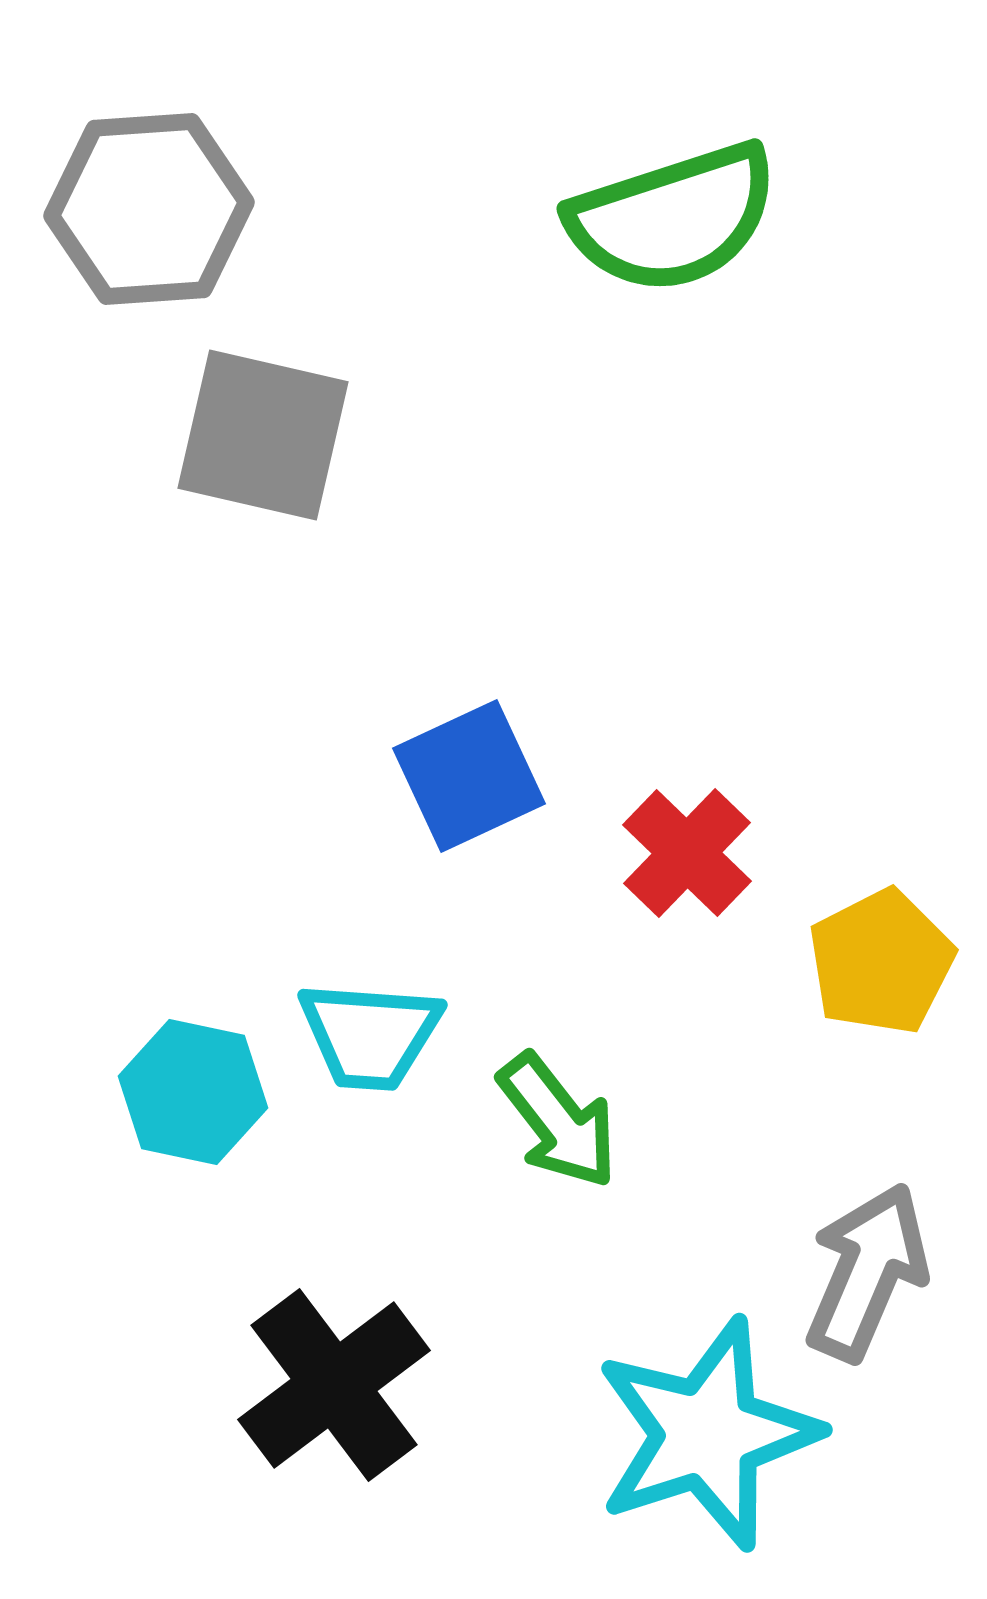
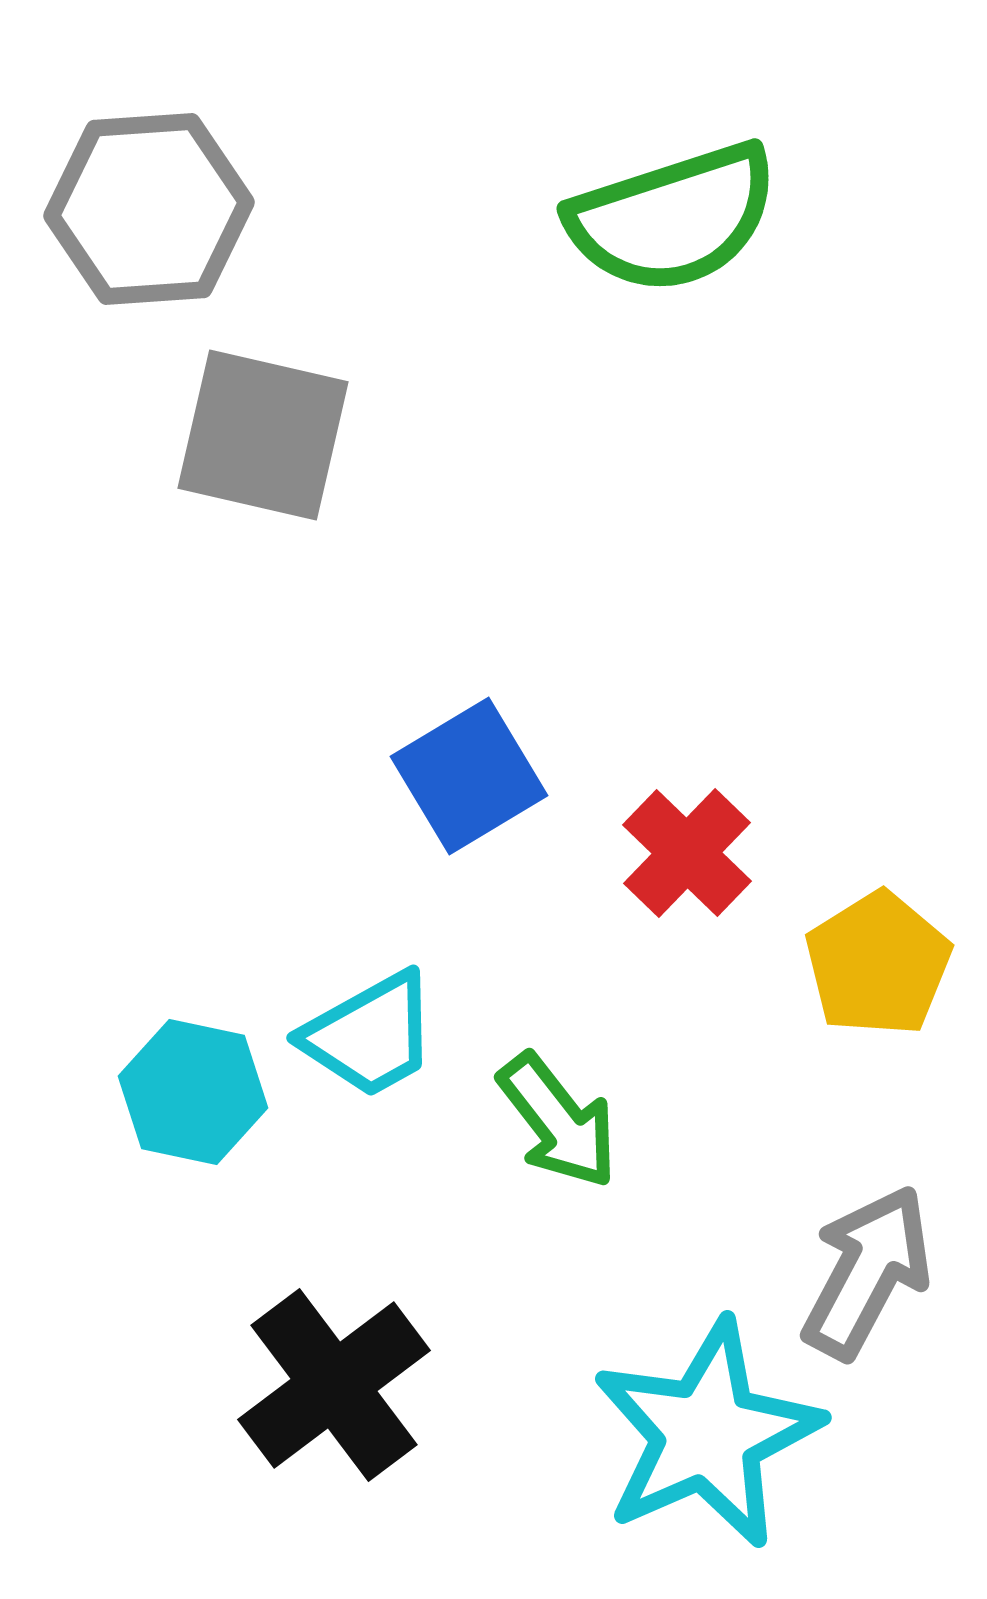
blue square: rotated 6 degrees counterclockwise
yellow pentagon: moved 3 px left, 2 px down; rotated 5 degrees counterclockwise
cyan trapezoid: rotated 33 degrees counterclockwise
gray arrow: rotated 5 degrees clockwise
cyan star: rotated 6 degrees counterclockwise
